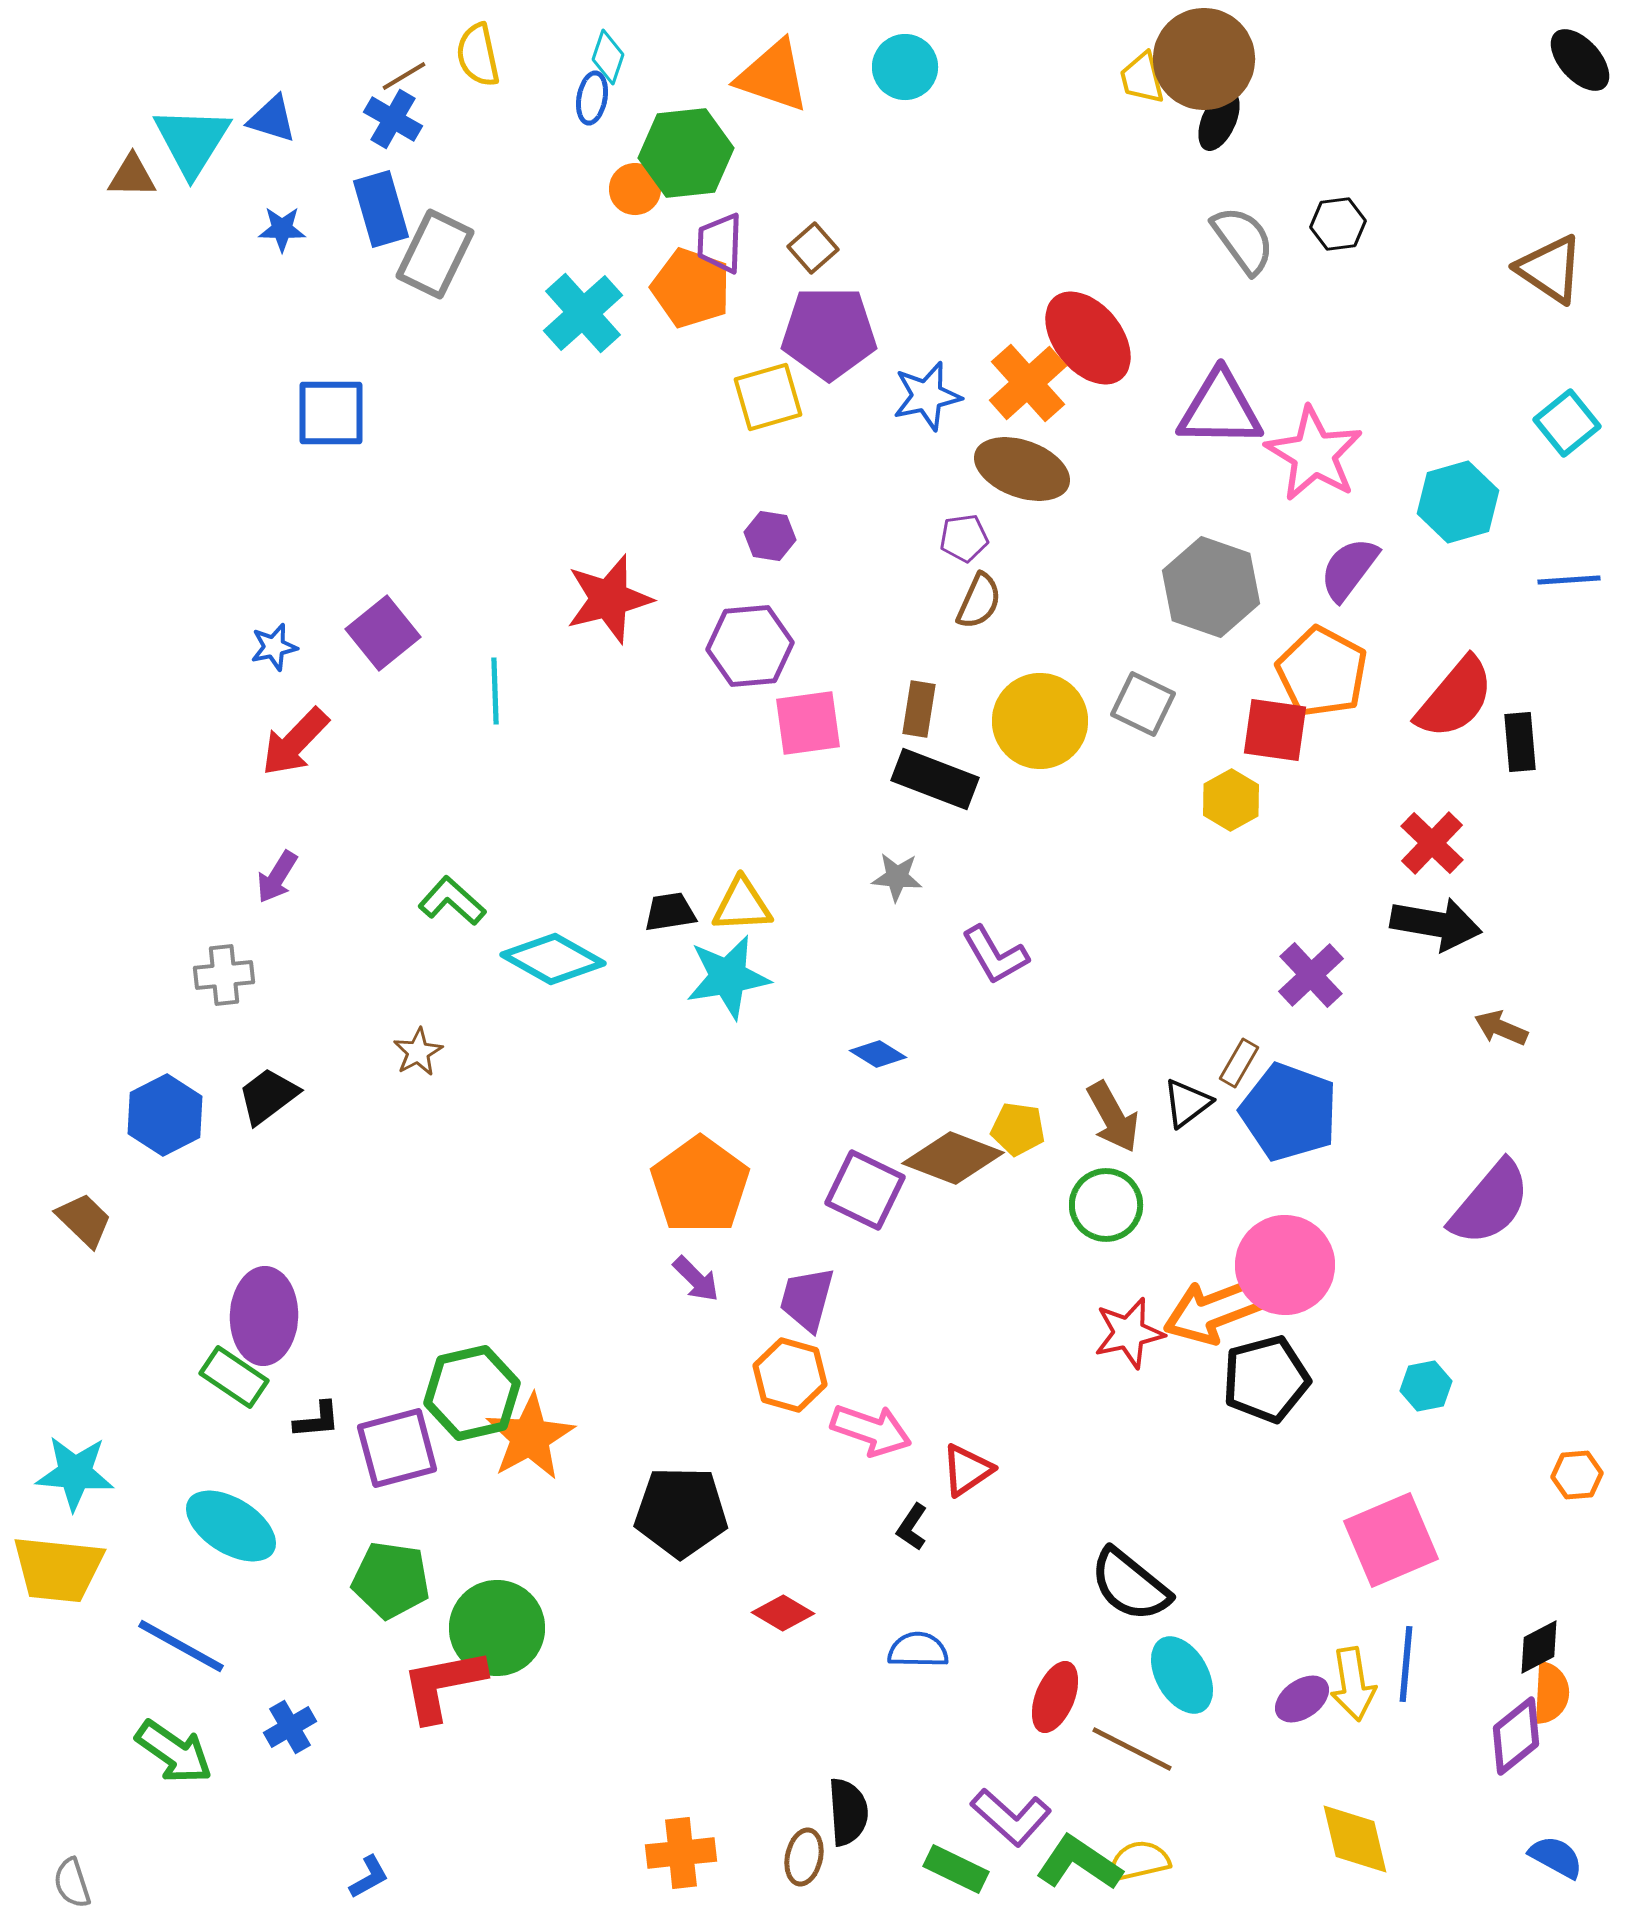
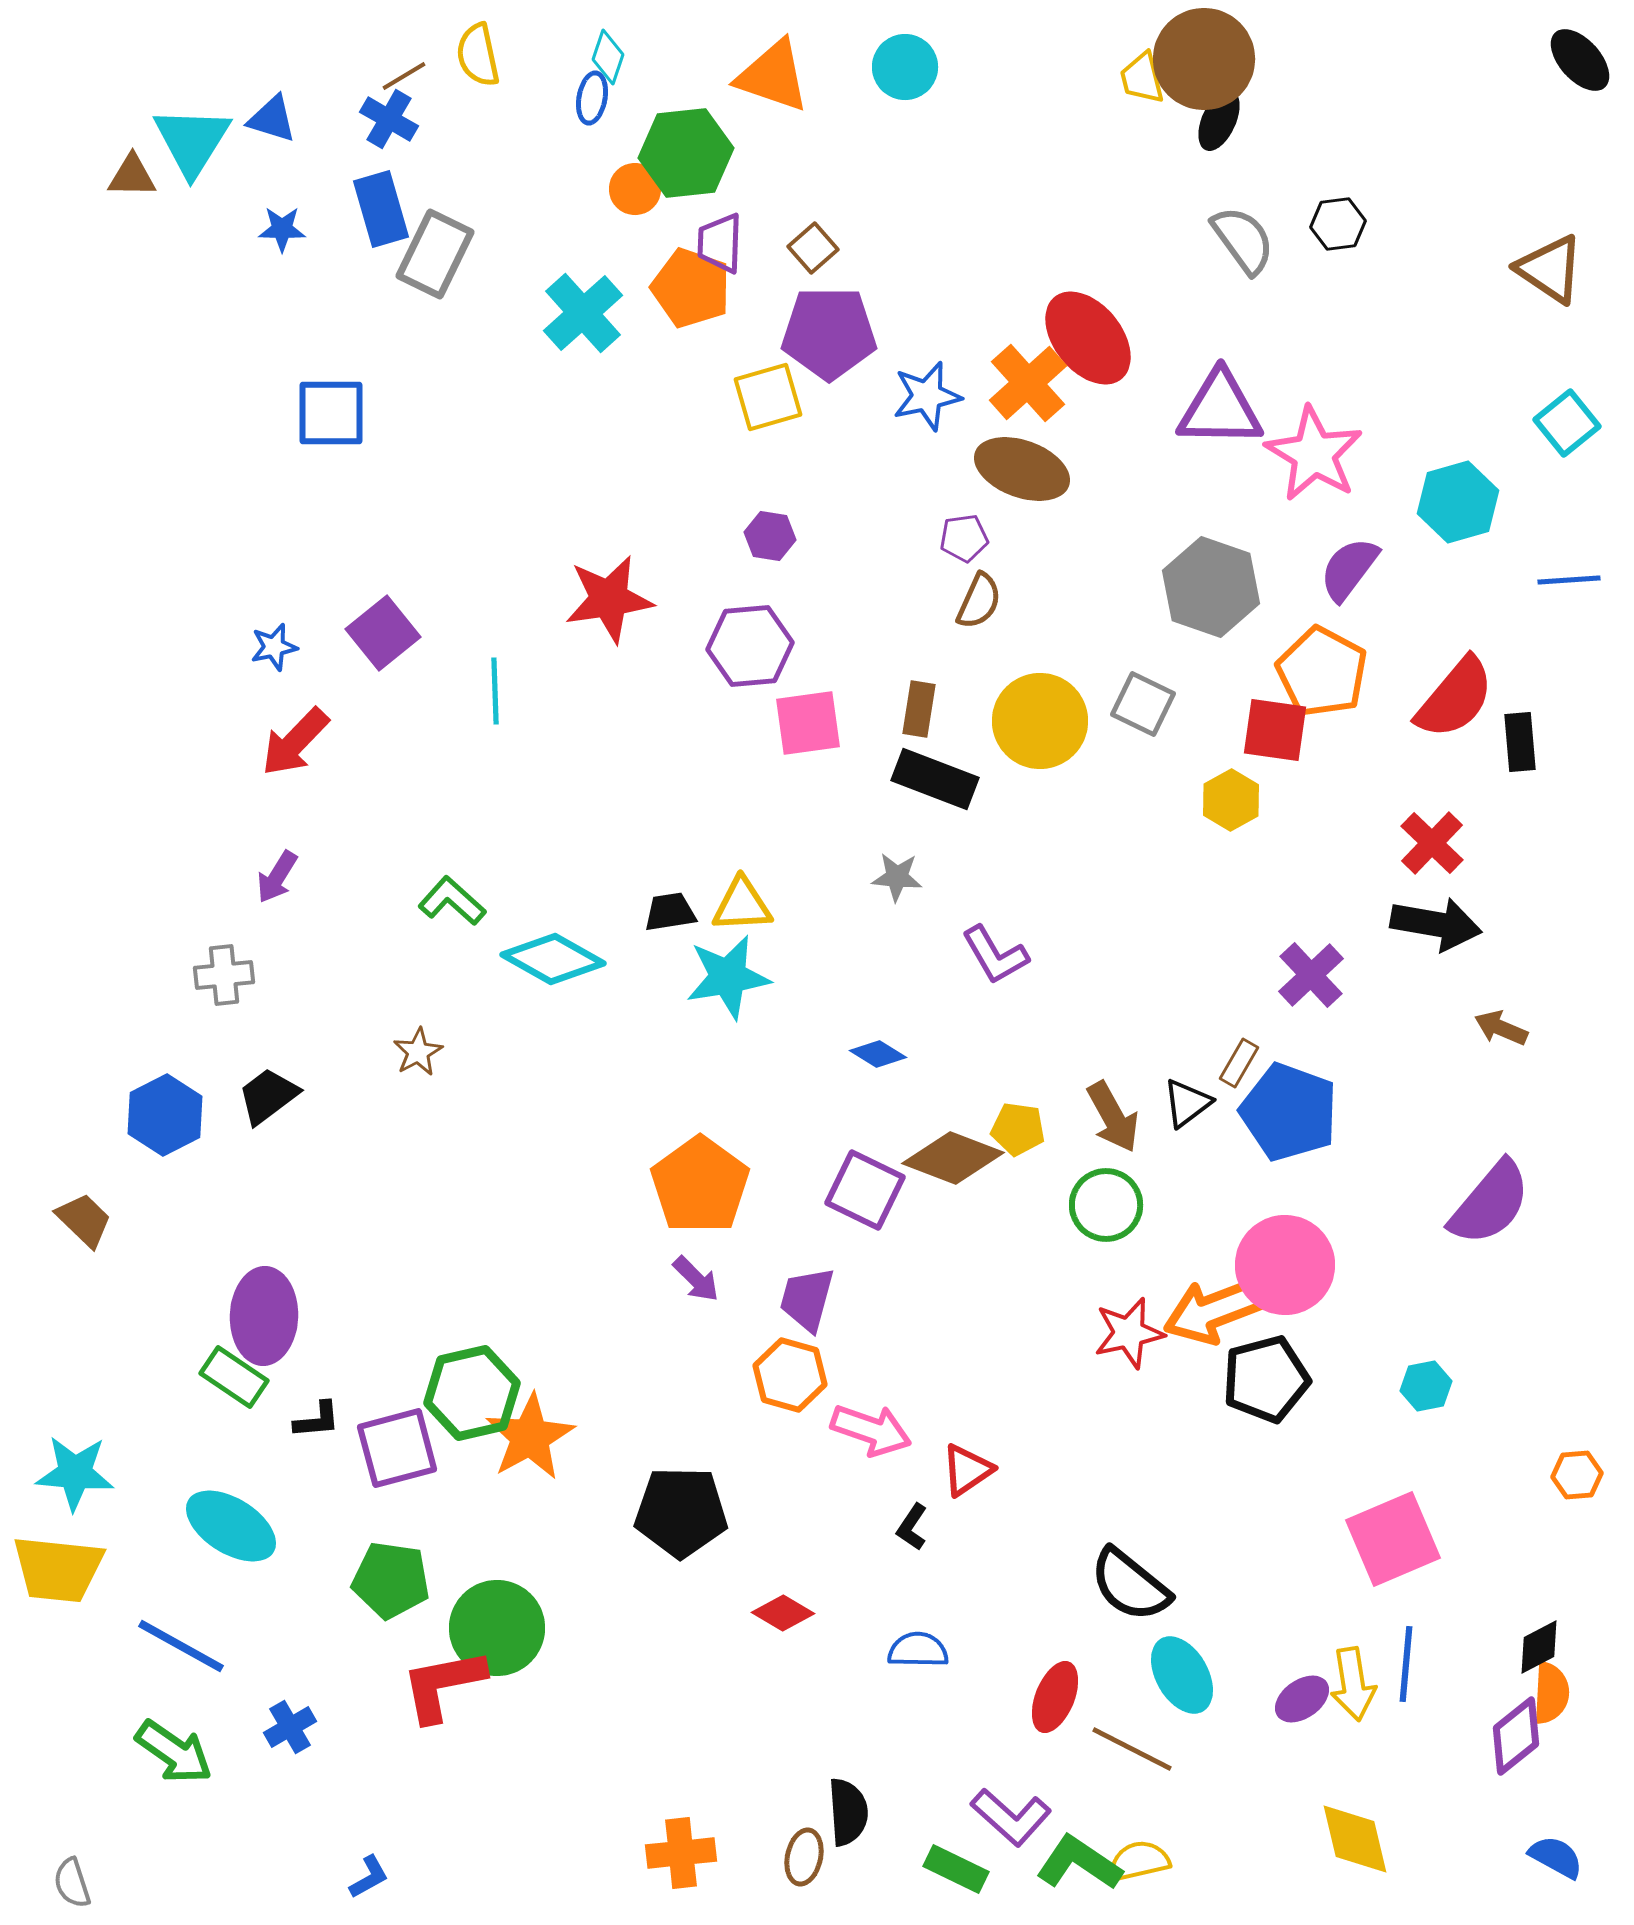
blue cross at (393, 119): moved 4 px left
red star at (609, 599): rotated 6 degrees clockwise
pink square at (1391, 1540): moved 2 px right, 1 px up
